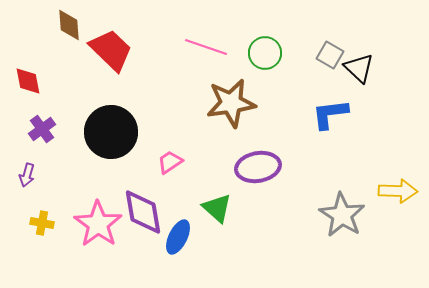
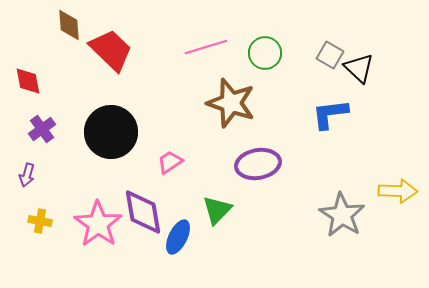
pink line: rotated 36 degrees counterclockwise
brown star: rotated 27 degrees clockwise
purple ellipse: moved 3 px up
green triangle: moved 2 px down; rotated 32 degrees clockwise
yellow cross: moved 2 px left, 2 px up
